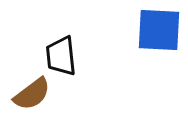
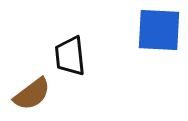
black trapezoid: moved 9 px right
